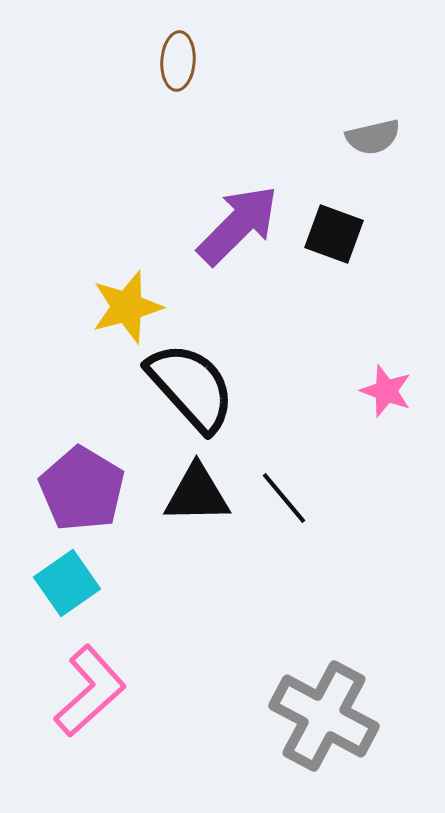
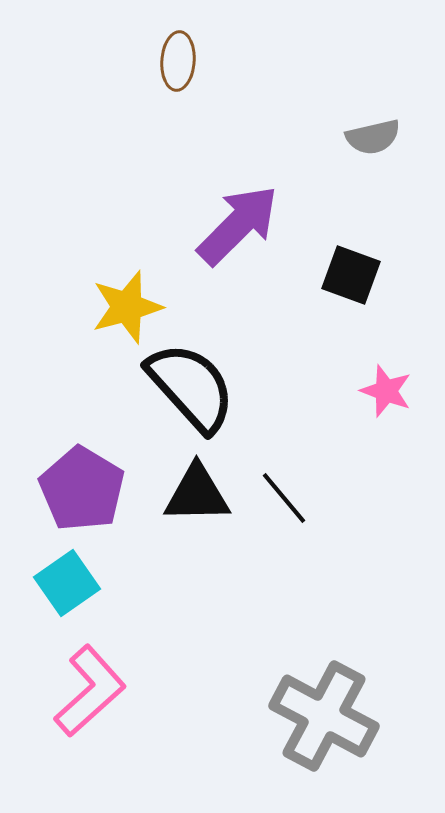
black square: moved 17 px right, 41 px down
